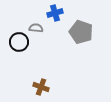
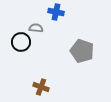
blue cross: moved 1 px right, 1 px up; rotated 28 degrees clockwise
gray pentagon: moved 1 px right, 19 px down
black circle: moved 2 px right
